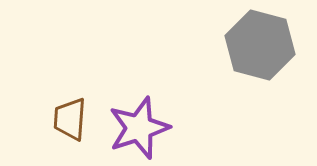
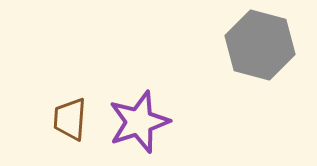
purple star: moved 6 px up
